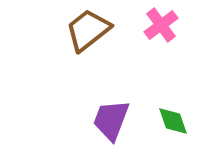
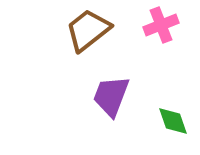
pink cross: rotated 16 degrees clockwise
purple trapezoid: moved 24 px up
